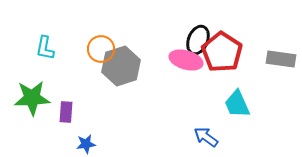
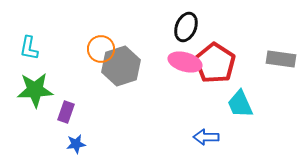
black ellipse: moved 12 px left, 13 px up
cyan L-shape: moved 16 px left
red pentagon: moved 7 px left, 11 px down
pink ellipse: moved 1 px left, 2 px down
green star: moved 3 px right, 8 px up
cyan trapezoid: moved 3 px right
purple rectangle: rotated 15 degrees clockwise
blue arrow: rotated 35 degrees counterclockwise
blue star: moved 10 px left
